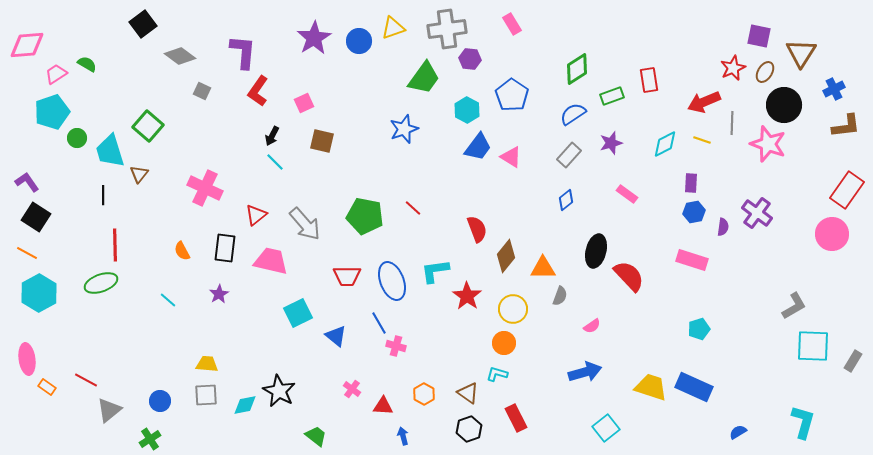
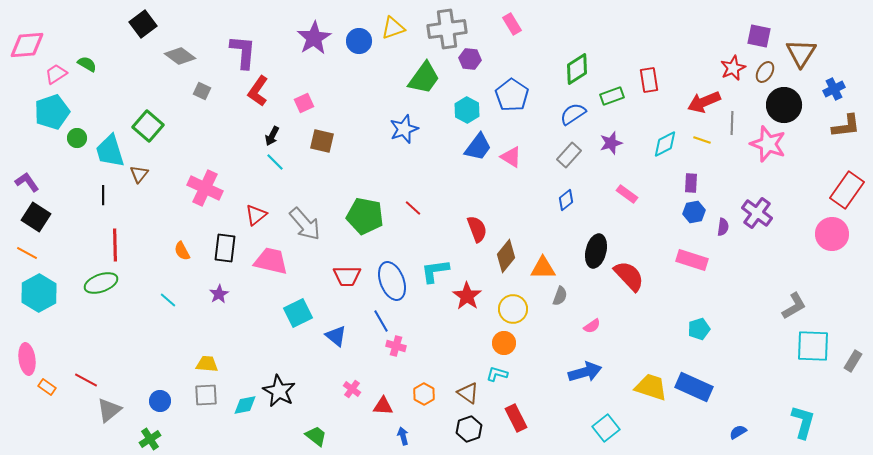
blue line at (379, 323): moved 2 px right, 2 px up
